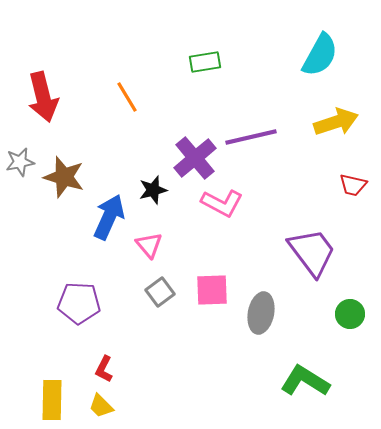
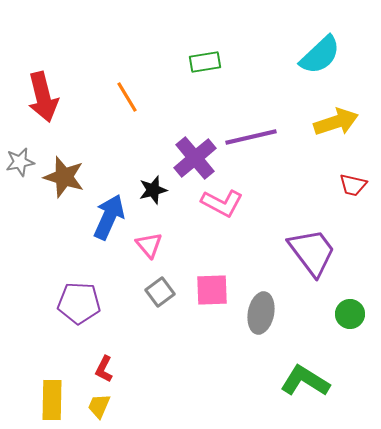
cyan semicircle: rotated 18 degrees clockwise
yellow trapezoid: moved 2 px left; rotated 68 degrees clockwise
